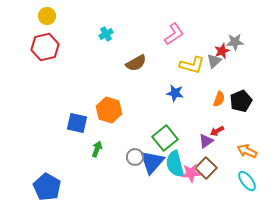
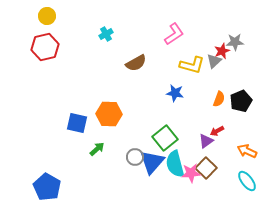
orange hexagon: moved 4 px down; rotated 15 degrees counterclockwise
green arrow: rotated 28 degrees clockwise
